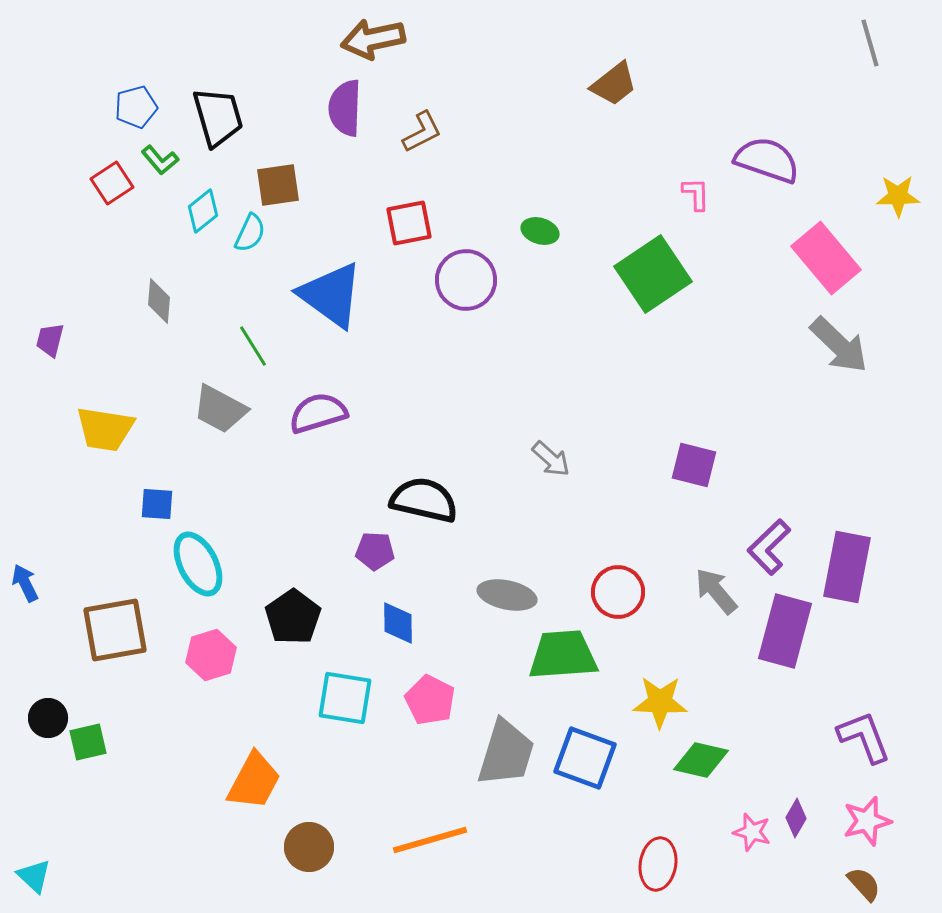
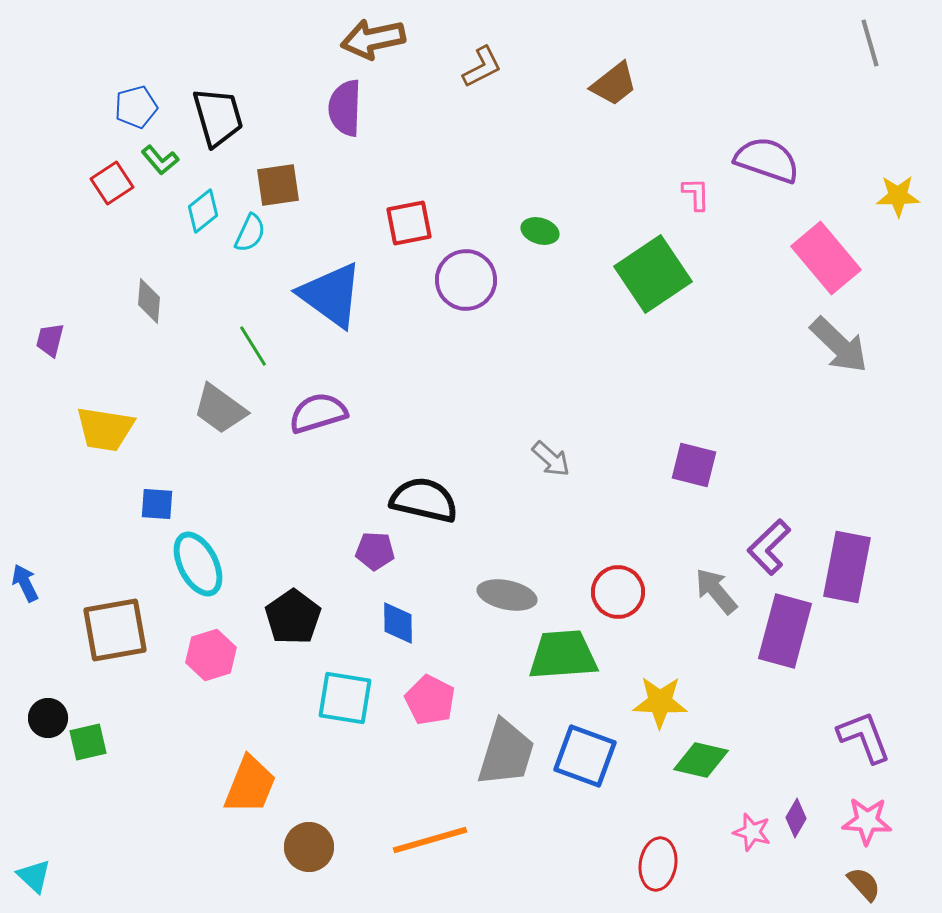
brown L-shape at (422, 132): moved 60 px right, 65 px up
gray diamond at (159, 301): moved 10 px left
gray trapezoid at (220, 409): rotated 8 degrees clockwise
blue square at (585, 758): moved 2 px up
orange trapezoid at (254, 781): moved 4 px left, 4 px down; rotated 6 degrees counterclockwise
pink star at (867, 821): rotated 18 degrees clockwise
